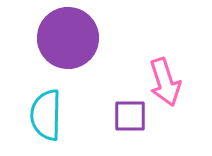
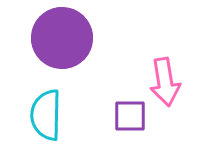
purple circle: moved 6 px left
pink arrow: rotated 9 degrees clockwise
